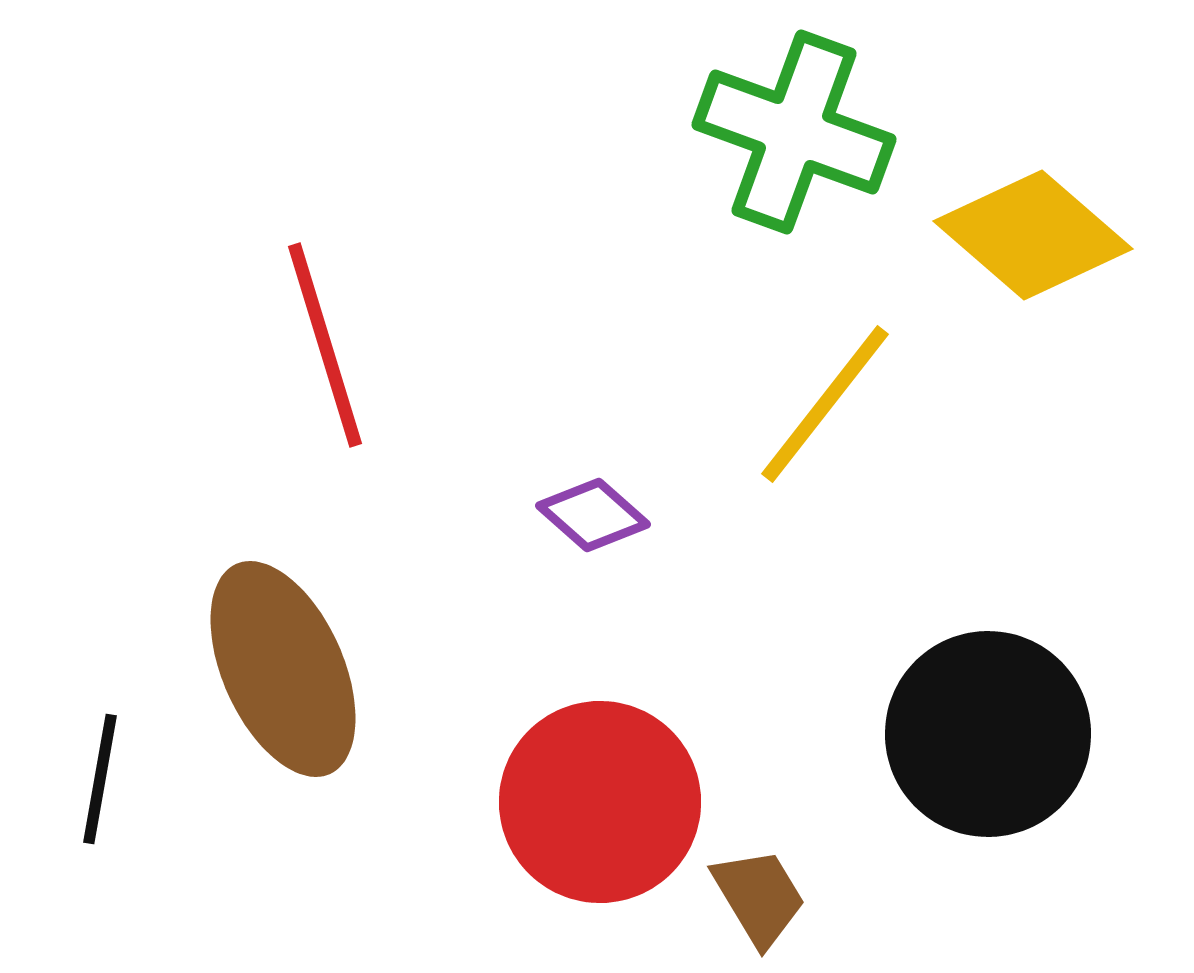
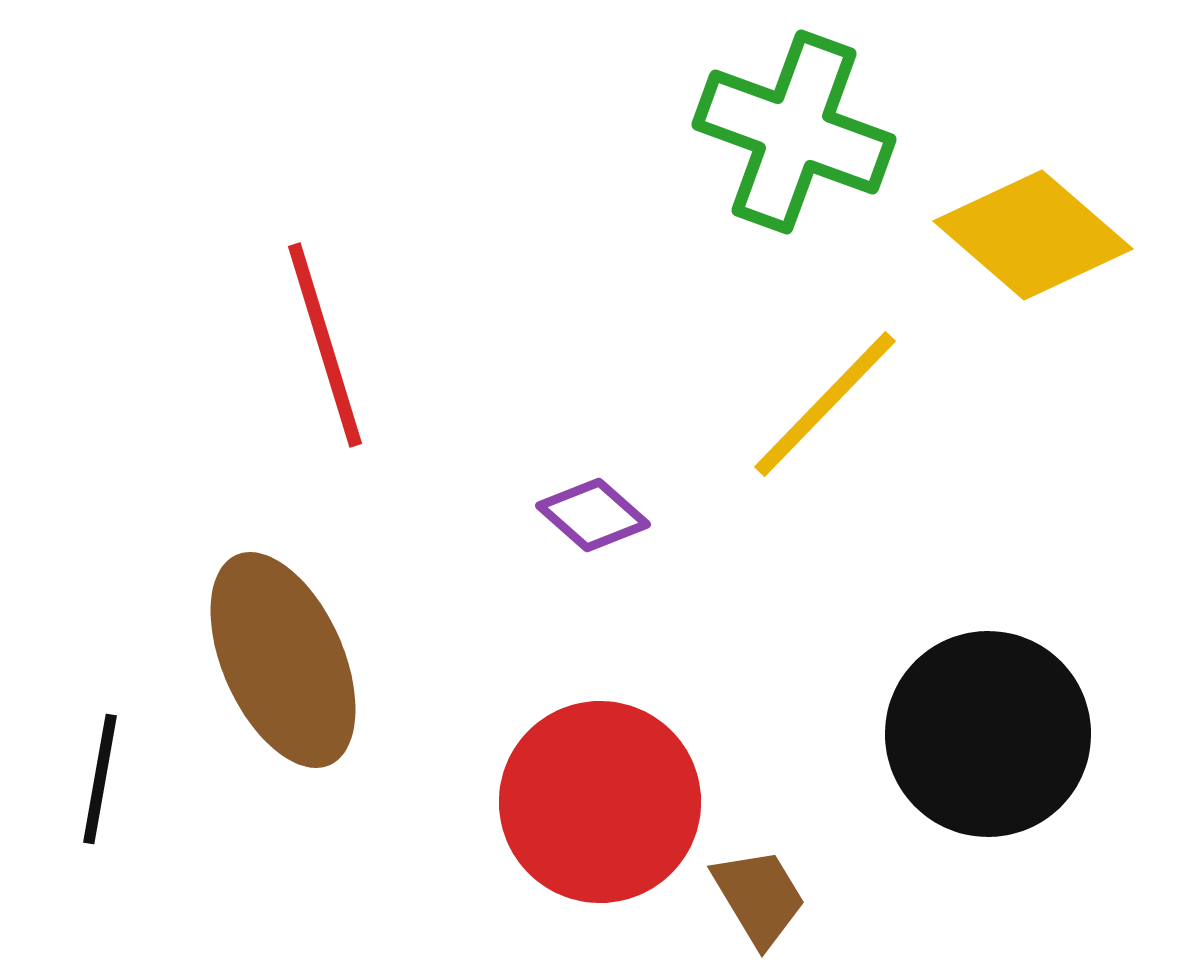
yellow line: rotated 6 degrees clockwise
brown ellipse: moved 9 px up
